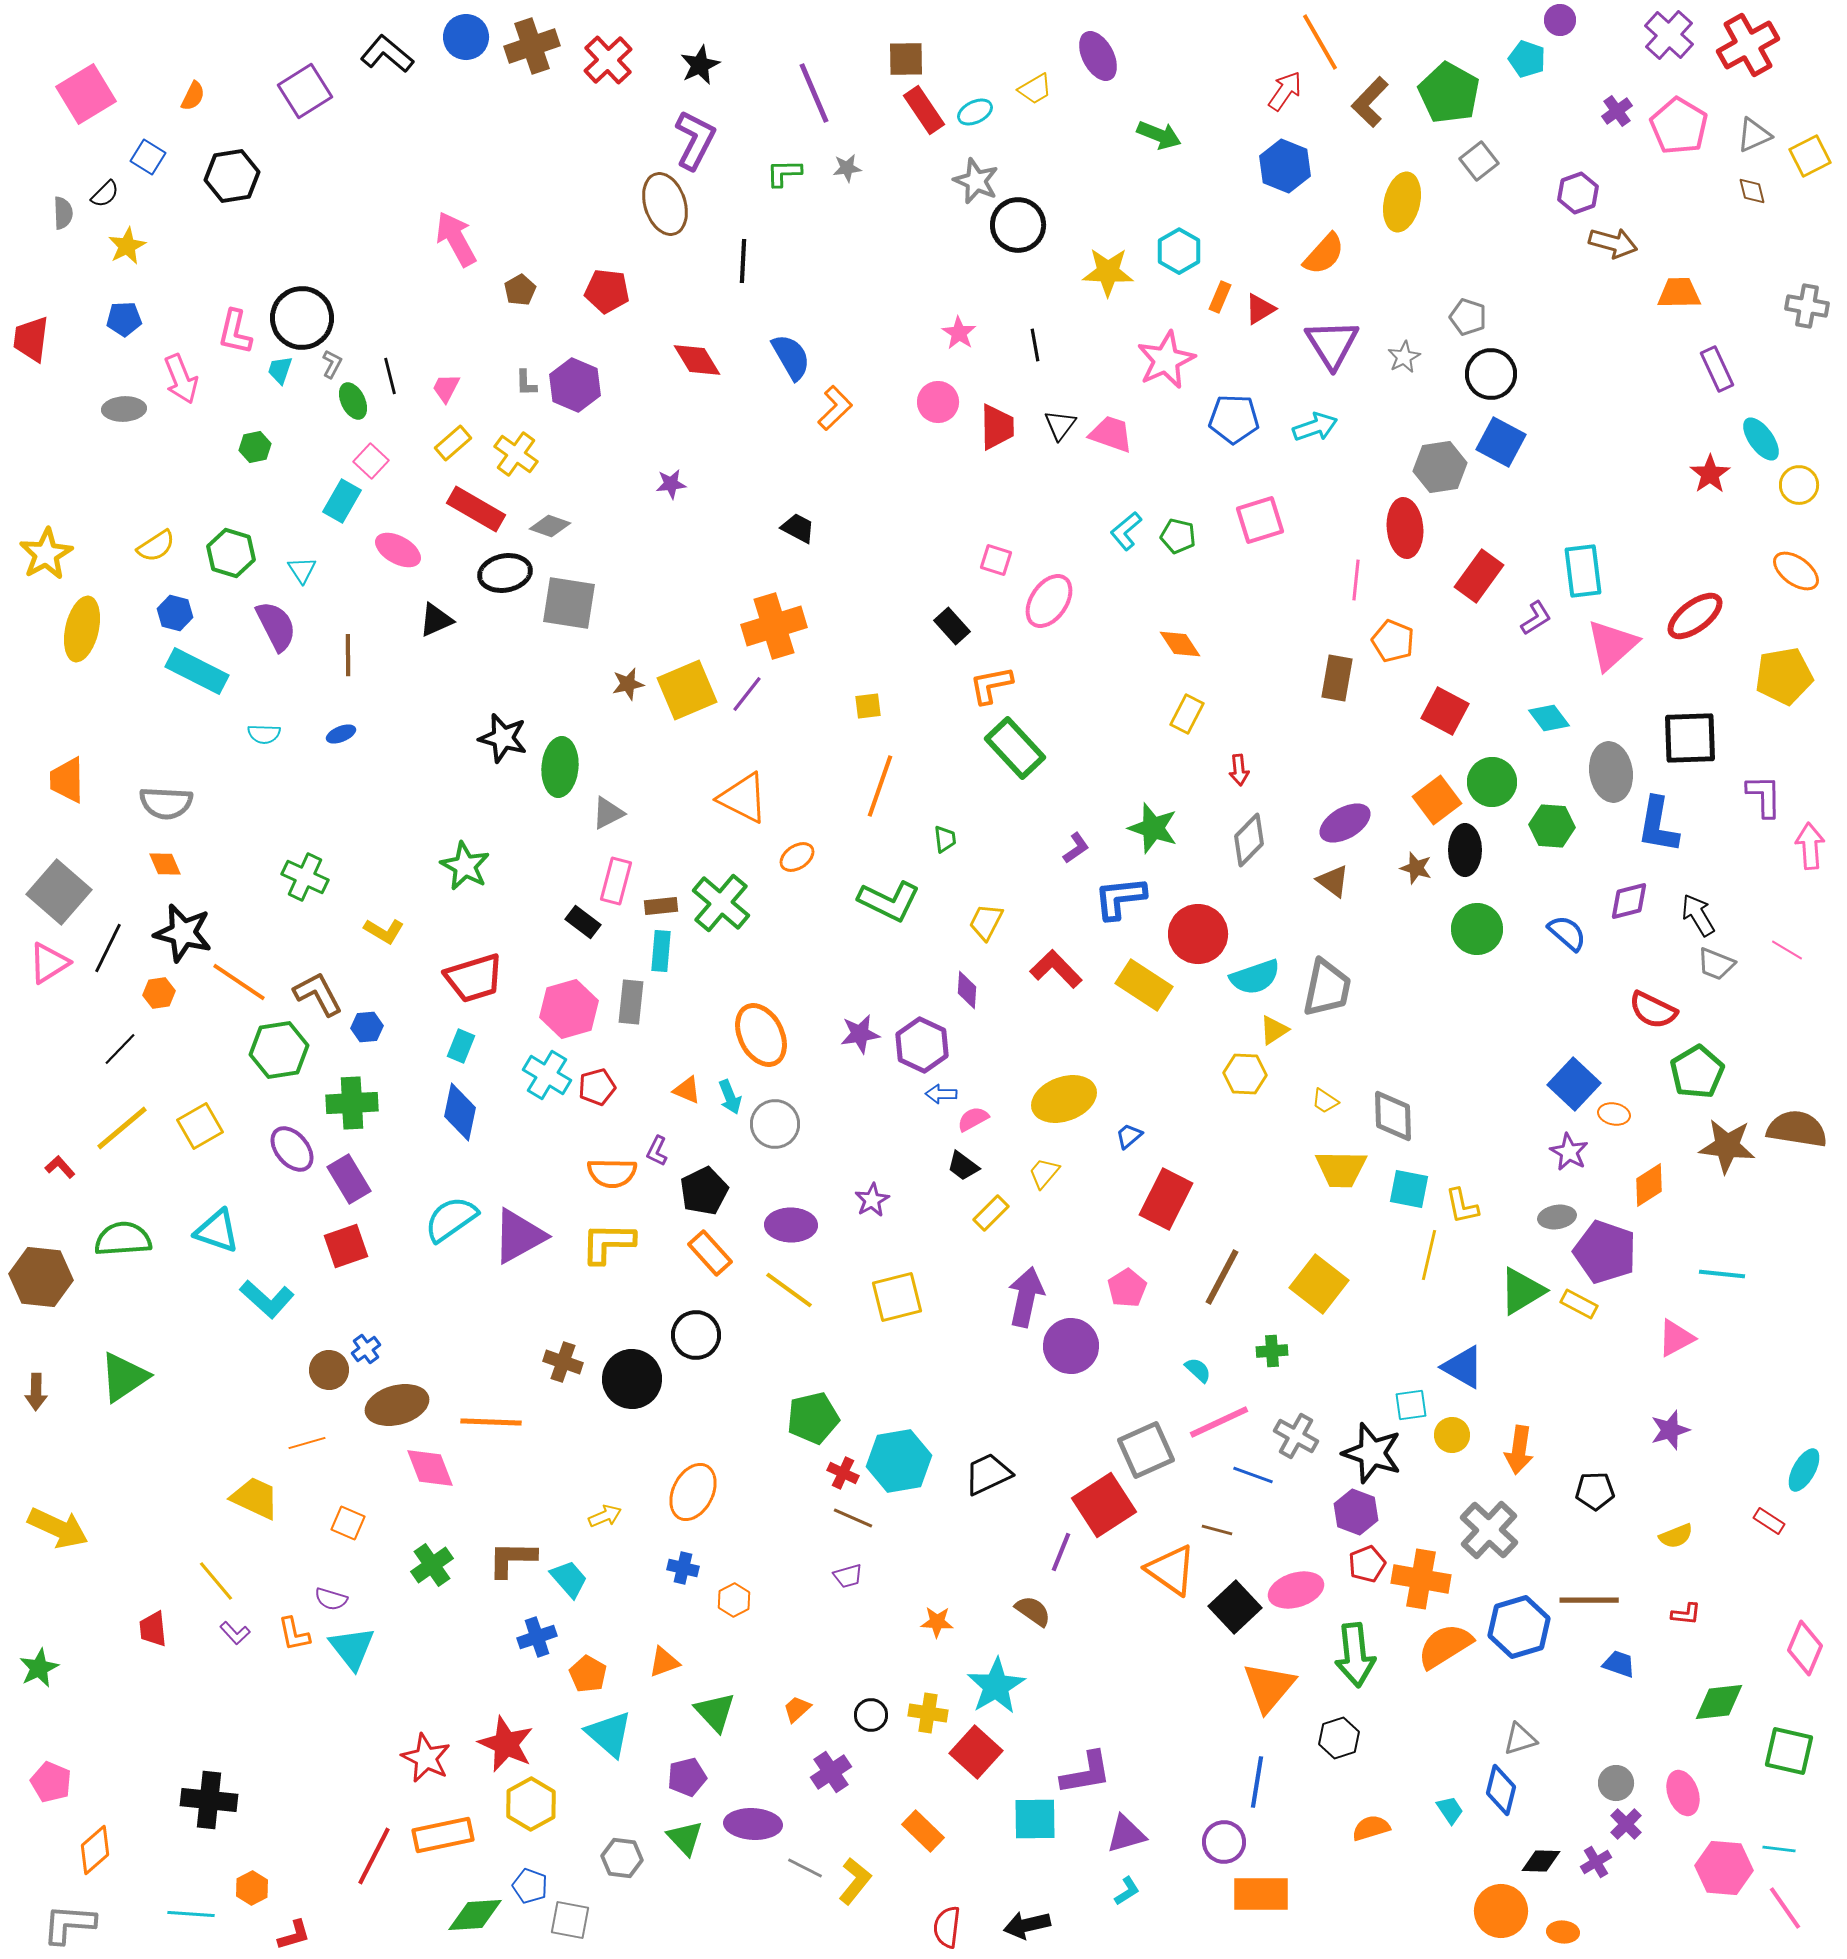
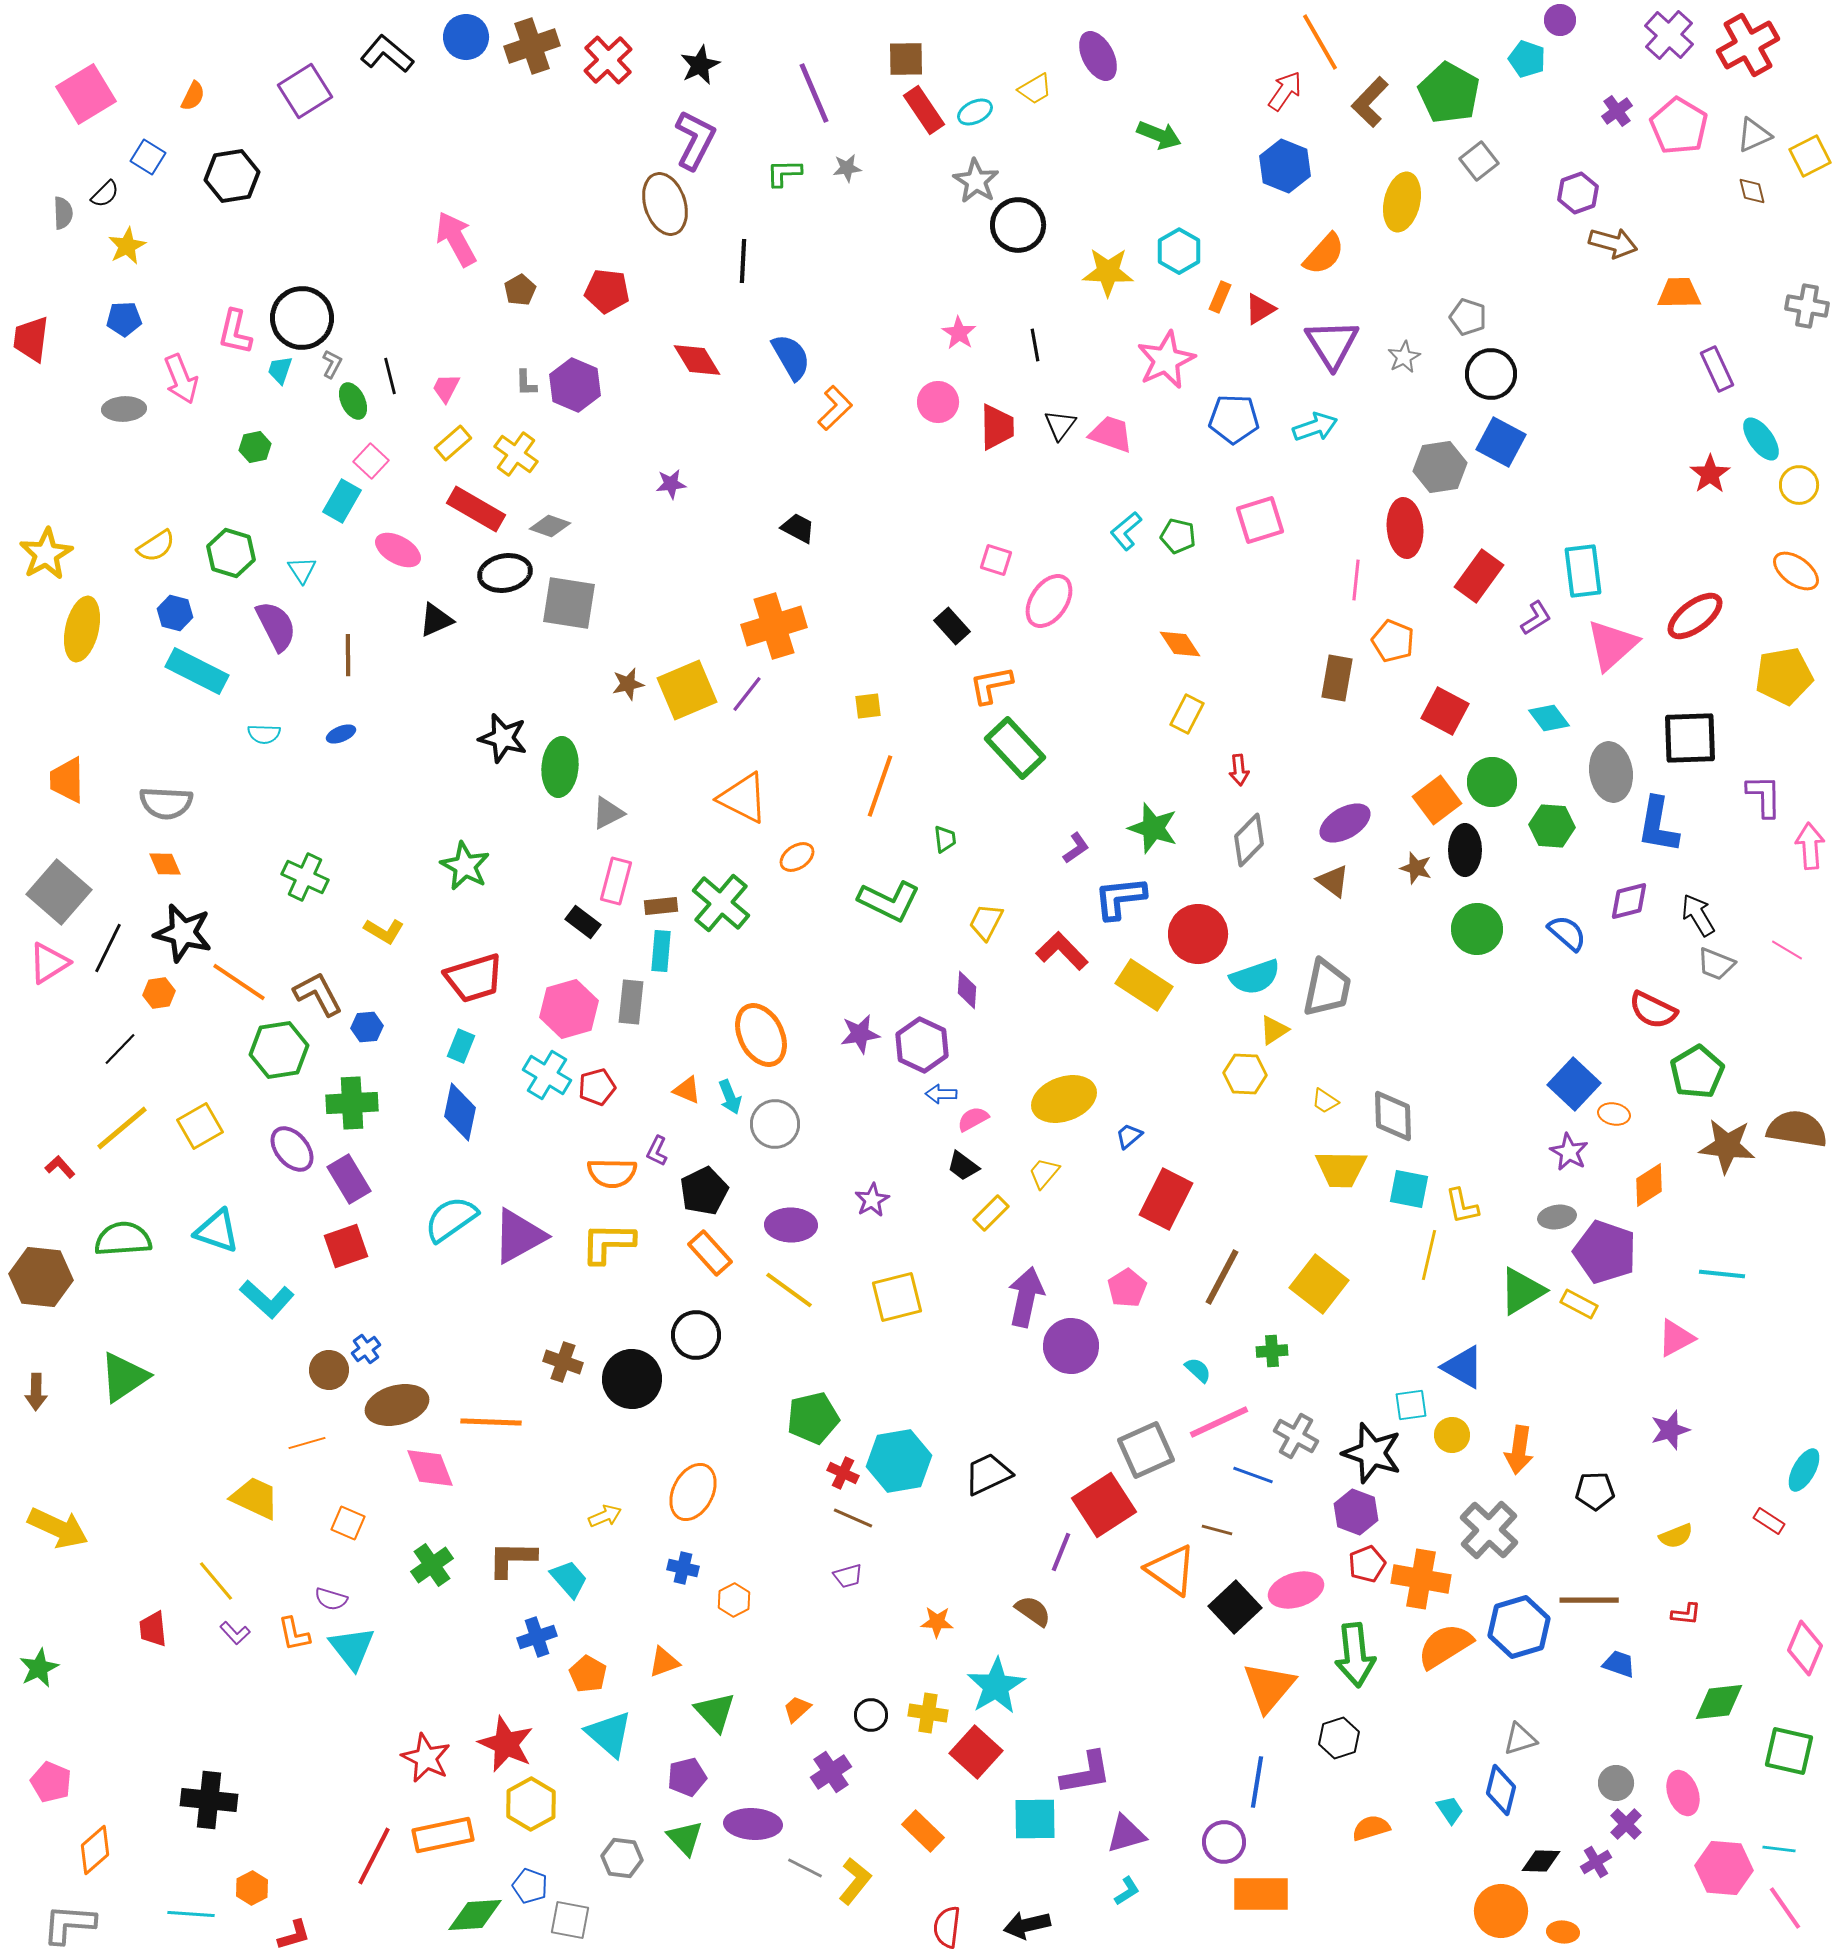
gray star at (976, 181): rotated 9 degrees clockwise
red L-shape at (1056, 969): moved 6 px right, 18 px up
